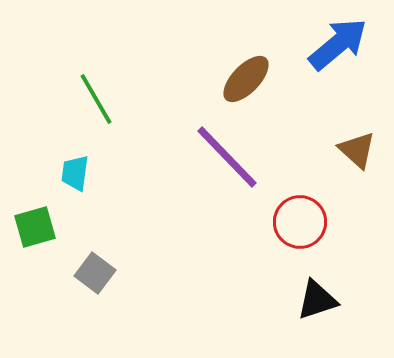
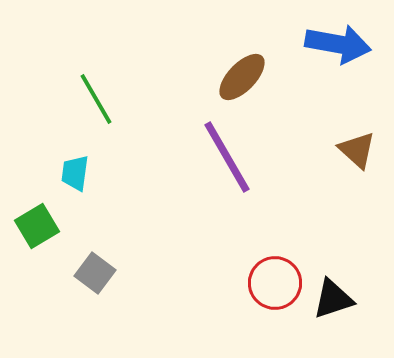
blue arrow: rotated 50 degrees clockwise
brown ellipse: moved 4 px left, 2 px up
purple line: rotated 14 degrees clockwise
red circle: moved 25 px left, 61 px down
green square: moved 2 px right, 1 px up; rotated 15 degrees counterclockwise
black triangle: moved 16 px right, 1 px up
